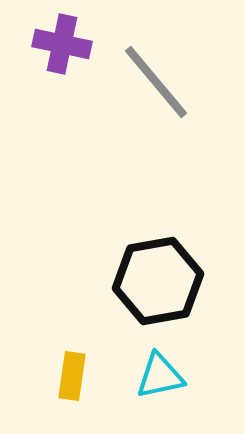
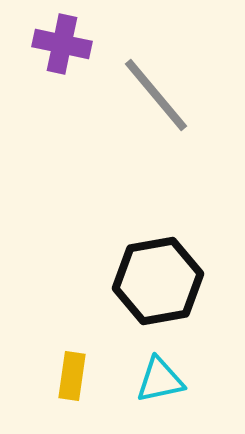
gray line: moved 13 px down
cyan triangle: moved 4 px down
